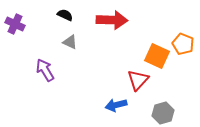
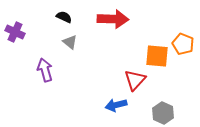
black semicircle: moved 1 px left, 2 px down
red arrow: moved 1 px right, 1 px up
purple cross: moved 8 px down
gray triangle: rotated 14 degrees clockwise
orange square: rotated 20 degrees counterclockwise
purple arrow: rotated 15 degrees clockwise
red triangle: moved 3 px left
gray hexagon: rotated 20 degrees counterclockwise
